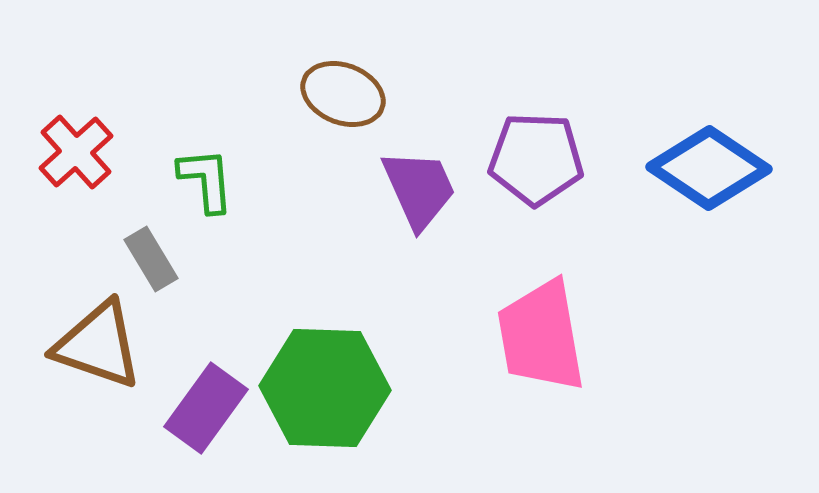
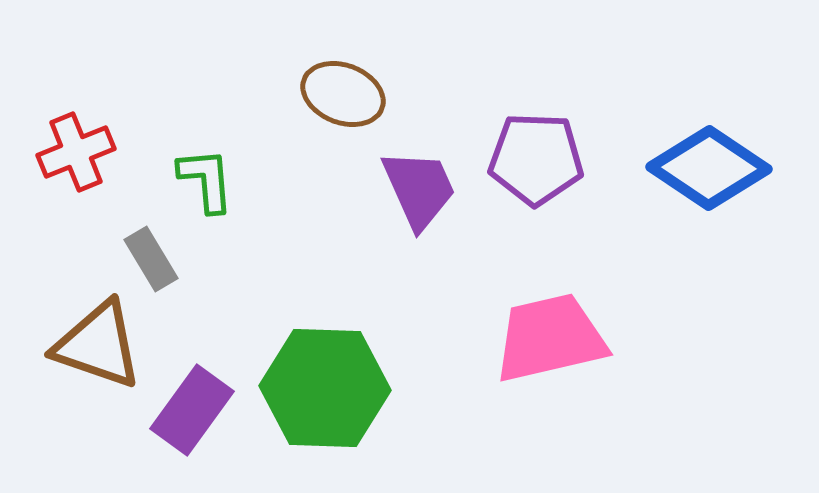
red cross: rotated 20 degrees clockwise
pink trapezoid: moved 9 px right, 2 px down; rotated 87 degrees clockwise
purple rectangle: moved 14 px left, 2 px down
